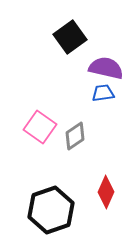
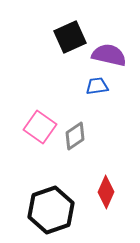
black square: rotated 12 degrees clockwise
purple semicircle: moved 3 px right, 13 px up
blue trapezoid: moved 6 px left, 7 px up
